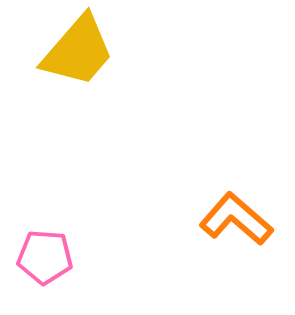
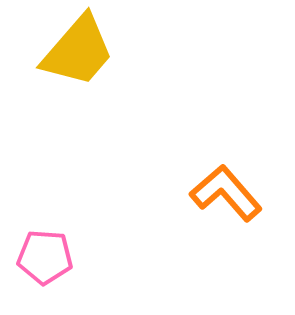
orange L-shape: moved 10 px left, 26 px up; rotated 8 degrees clockwise
